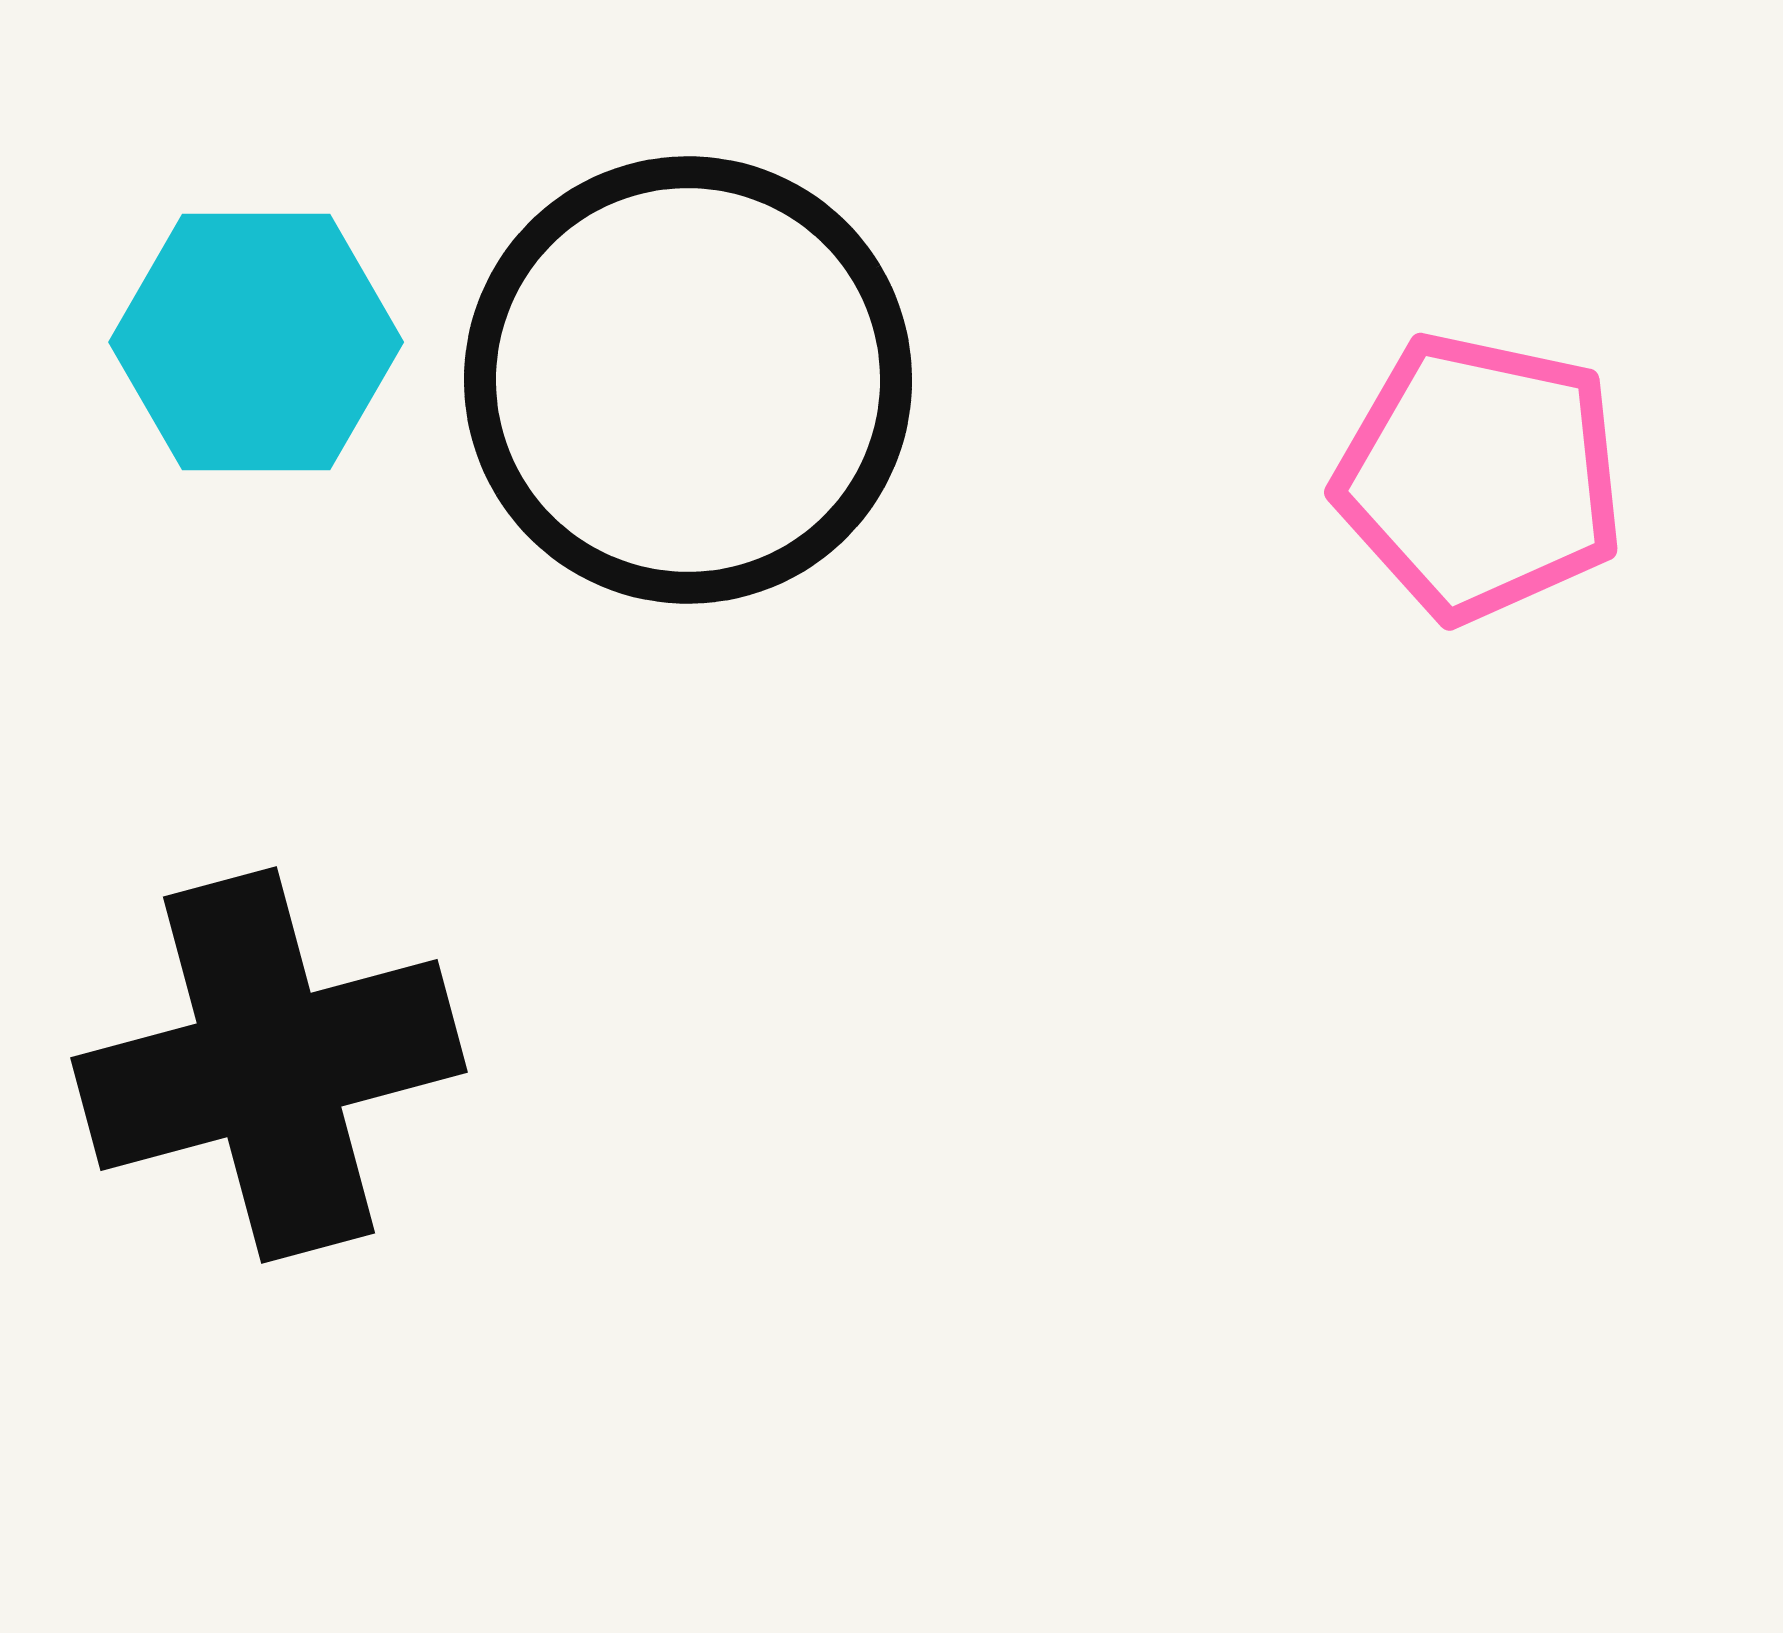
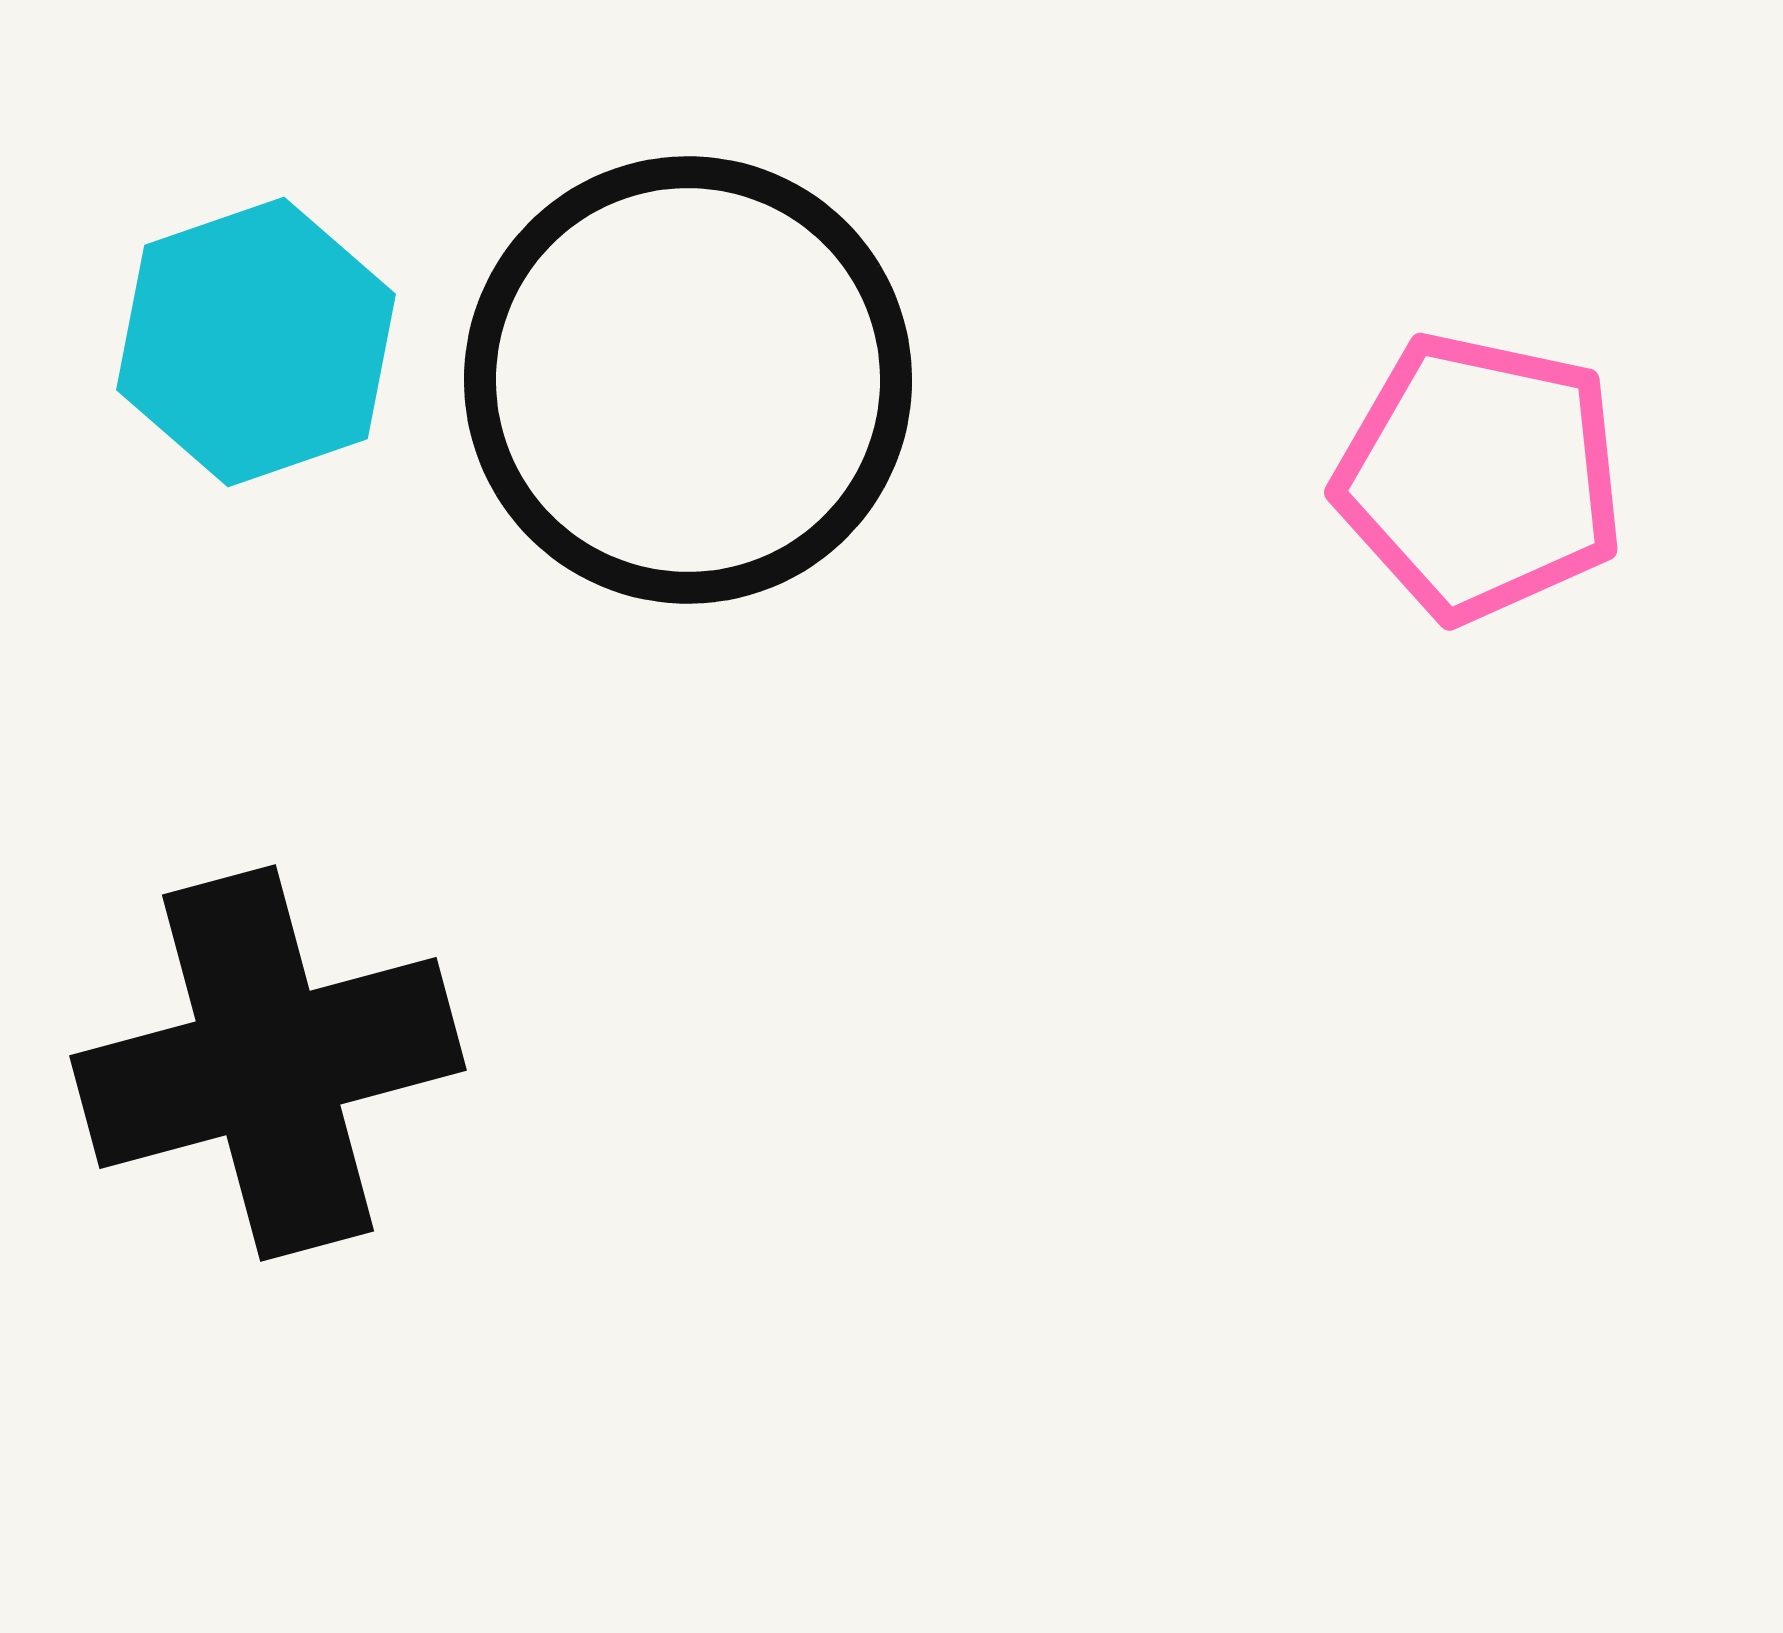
cyan hexagon: rotated 19 degrees counterclockwise
black cross: moved 1 px left, 2 px up
